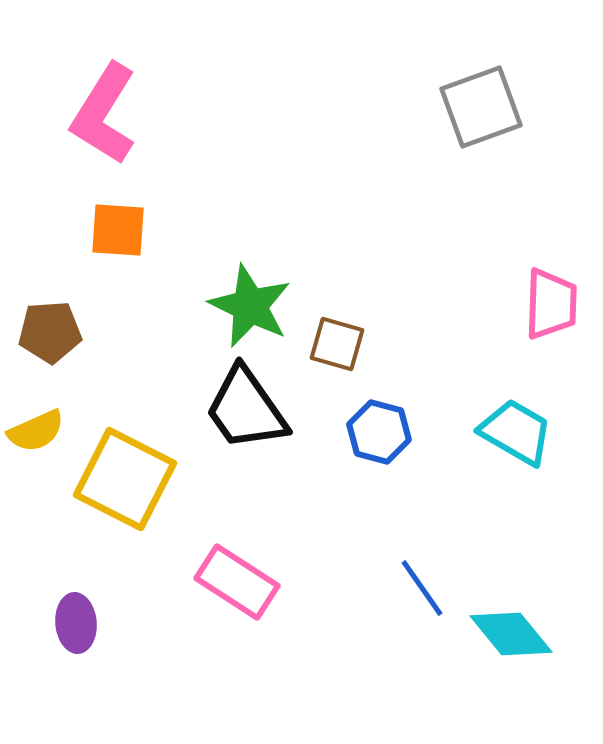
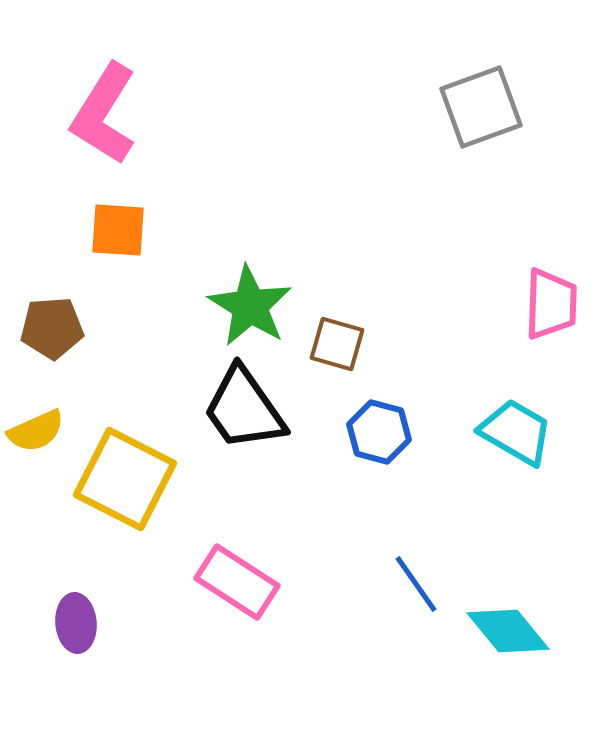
green star: rotated 6 degrees clockwise
brown pentagon: moved 2 px right, 4 px up
black trapezoid: moved 2 px left
blue line: moved 6 px left, 4 px up
cyan diamond: moved 3 px left, 3 px up
